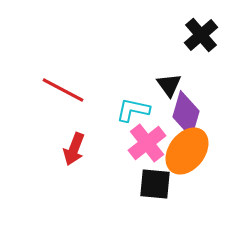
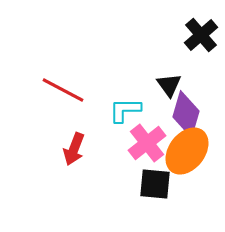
cyan L-shape: moved 8 px left; rotated 12 degrees counterclockwise
